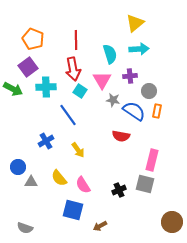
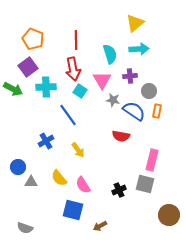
brown circle: moved 3 px left, 7 px up
